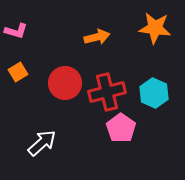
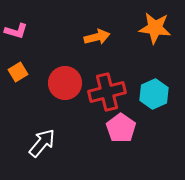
cyan hexagon: moved 1 px down; rotated 12 degrees clockwise
white arrow: rotated 8 degrees counterclockwise
